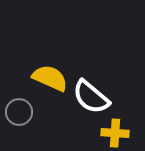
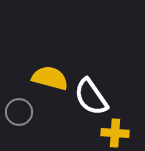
yellow semicircle: rotated 9 degrees counterclockwise
white semicircle: rotated 15 degrees clockwise
